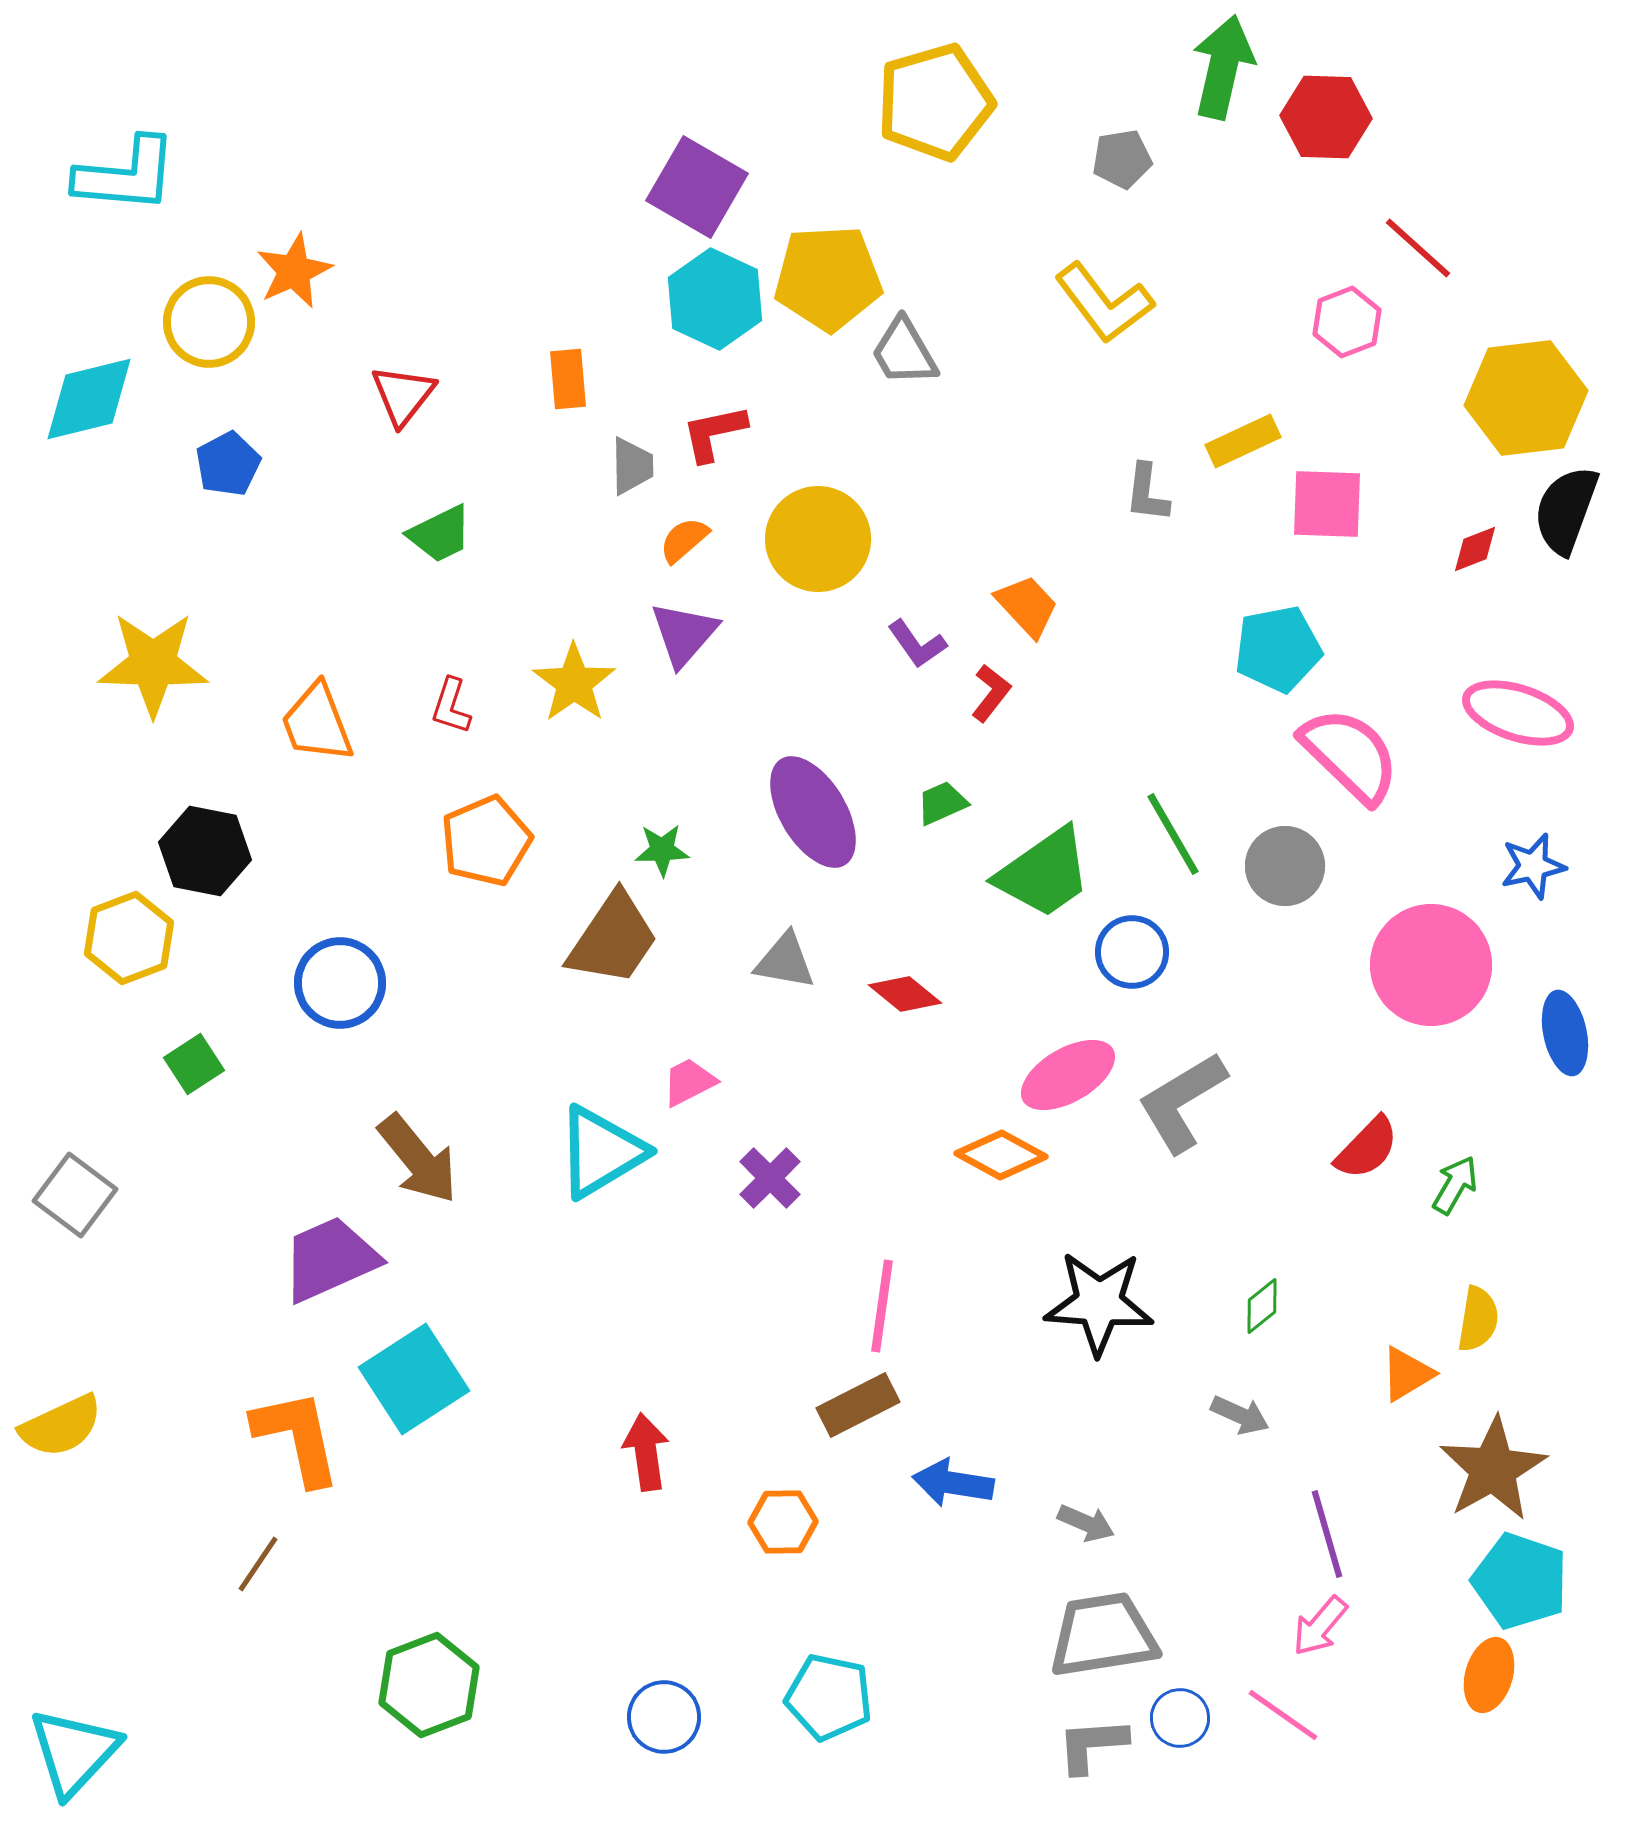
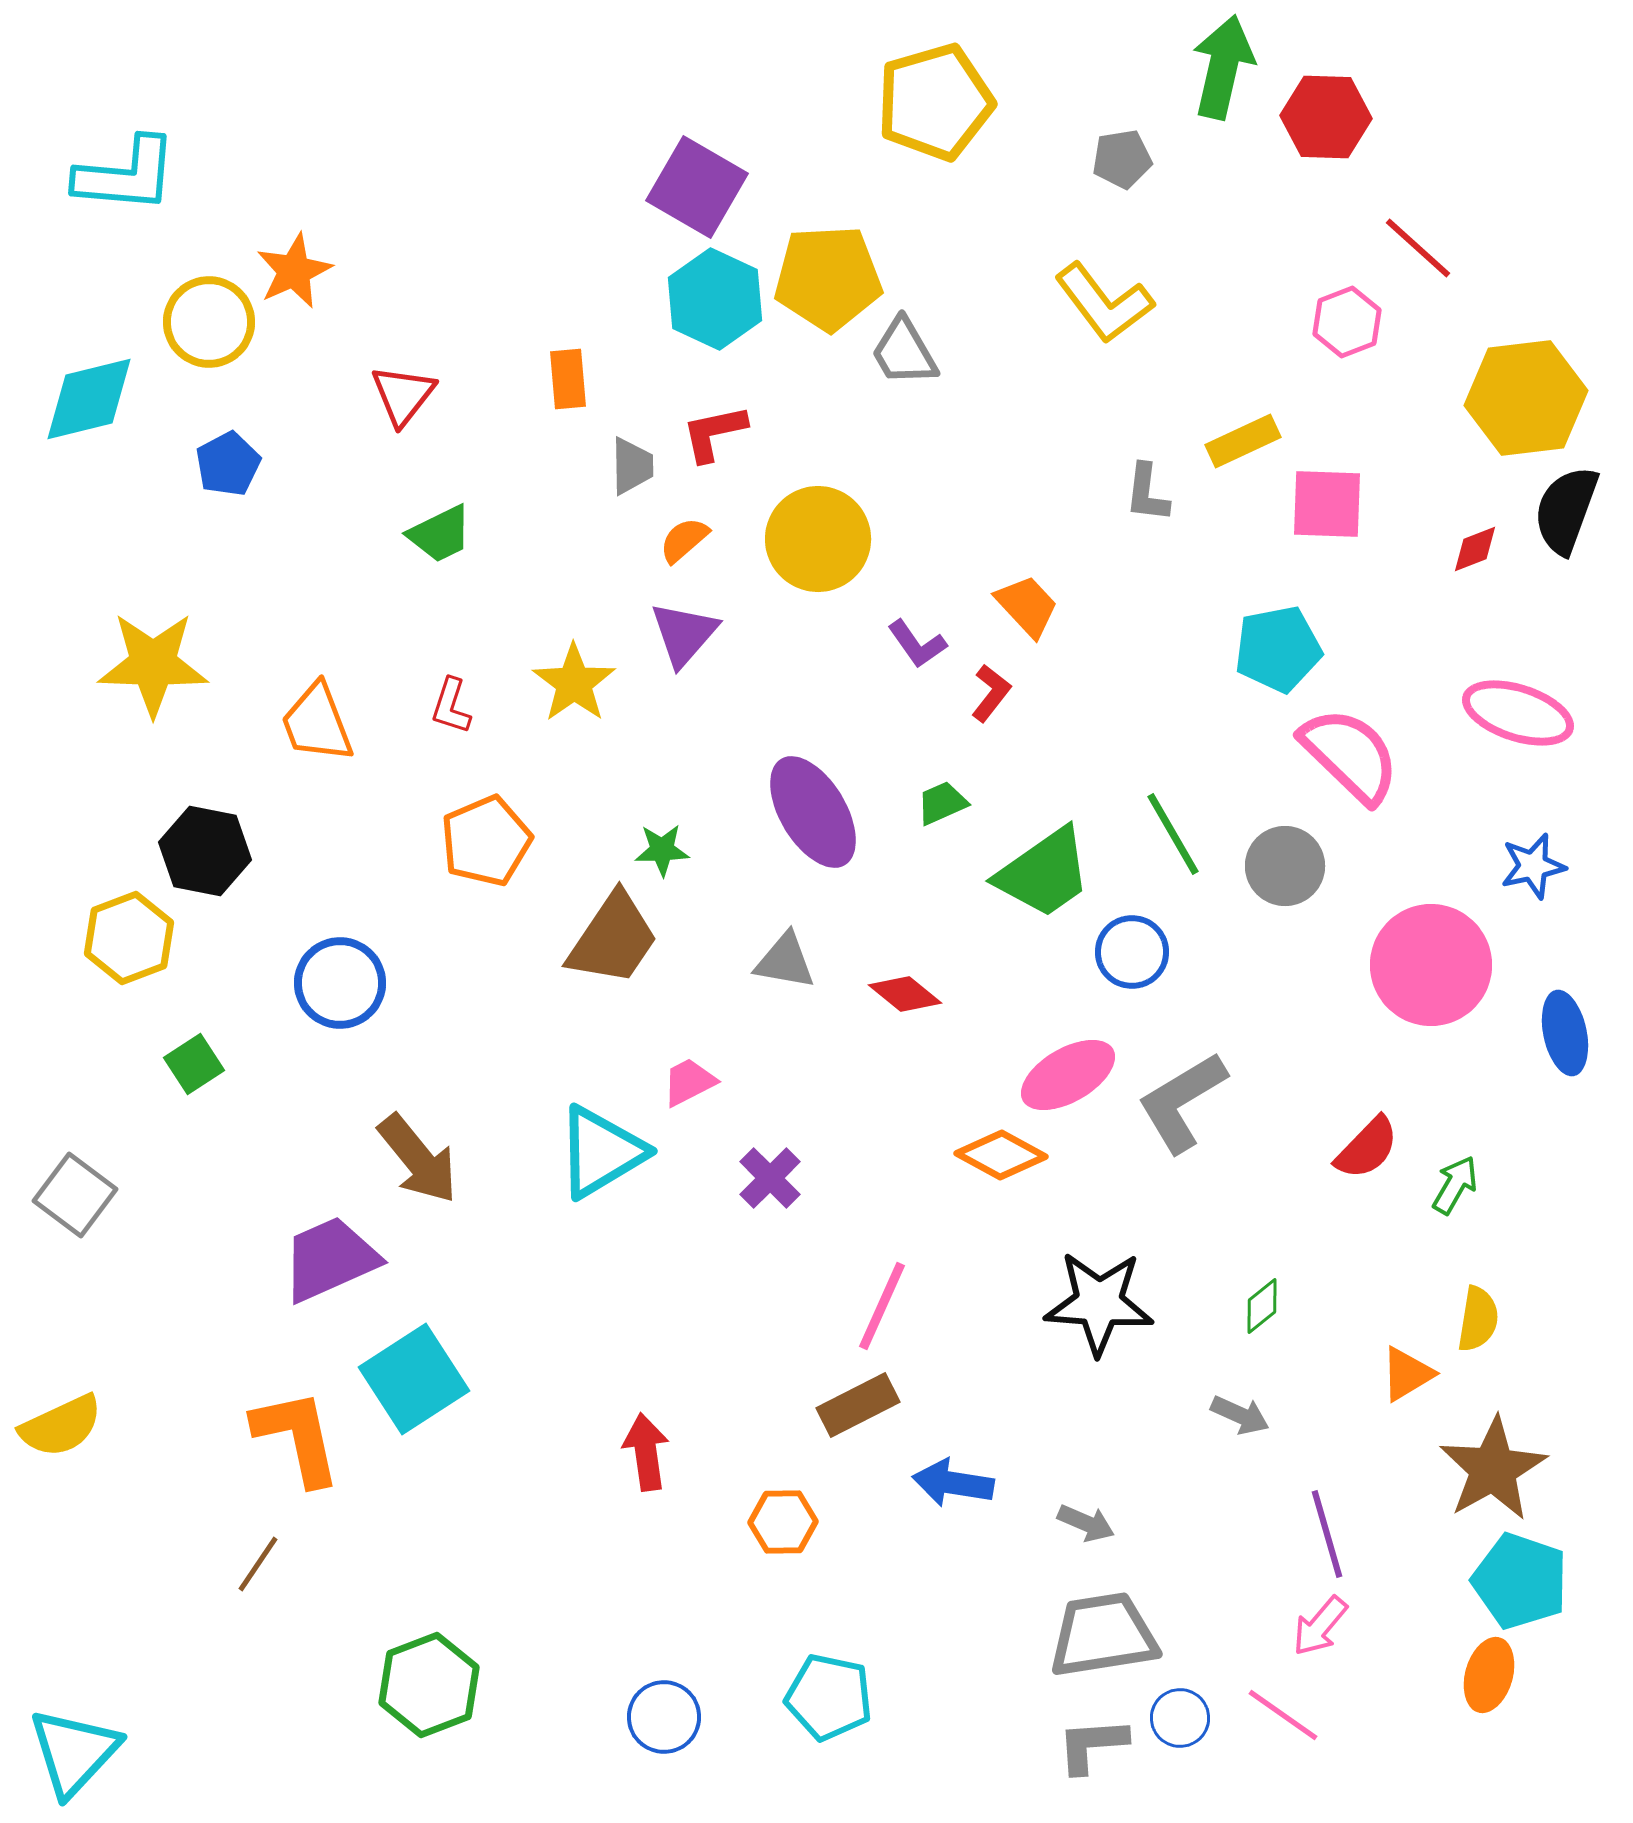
pink line at (882, 1306): rotated 16 degrees clockwise
